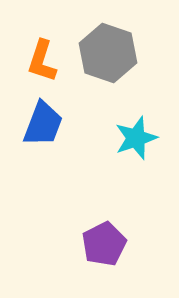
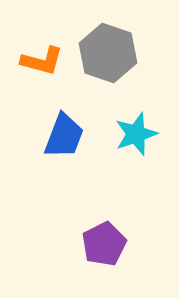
orange L-shape: rotated 93 degrees counterclockwise
blue trapezoid: moved 21 px right, 12 px down
cyan star: moved 4 px up
